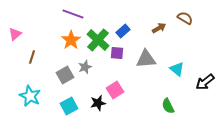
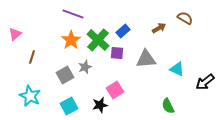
cyan triangle: rotated 14 degrees counterclockwise
black star: moved 2 px right, 2 px down
